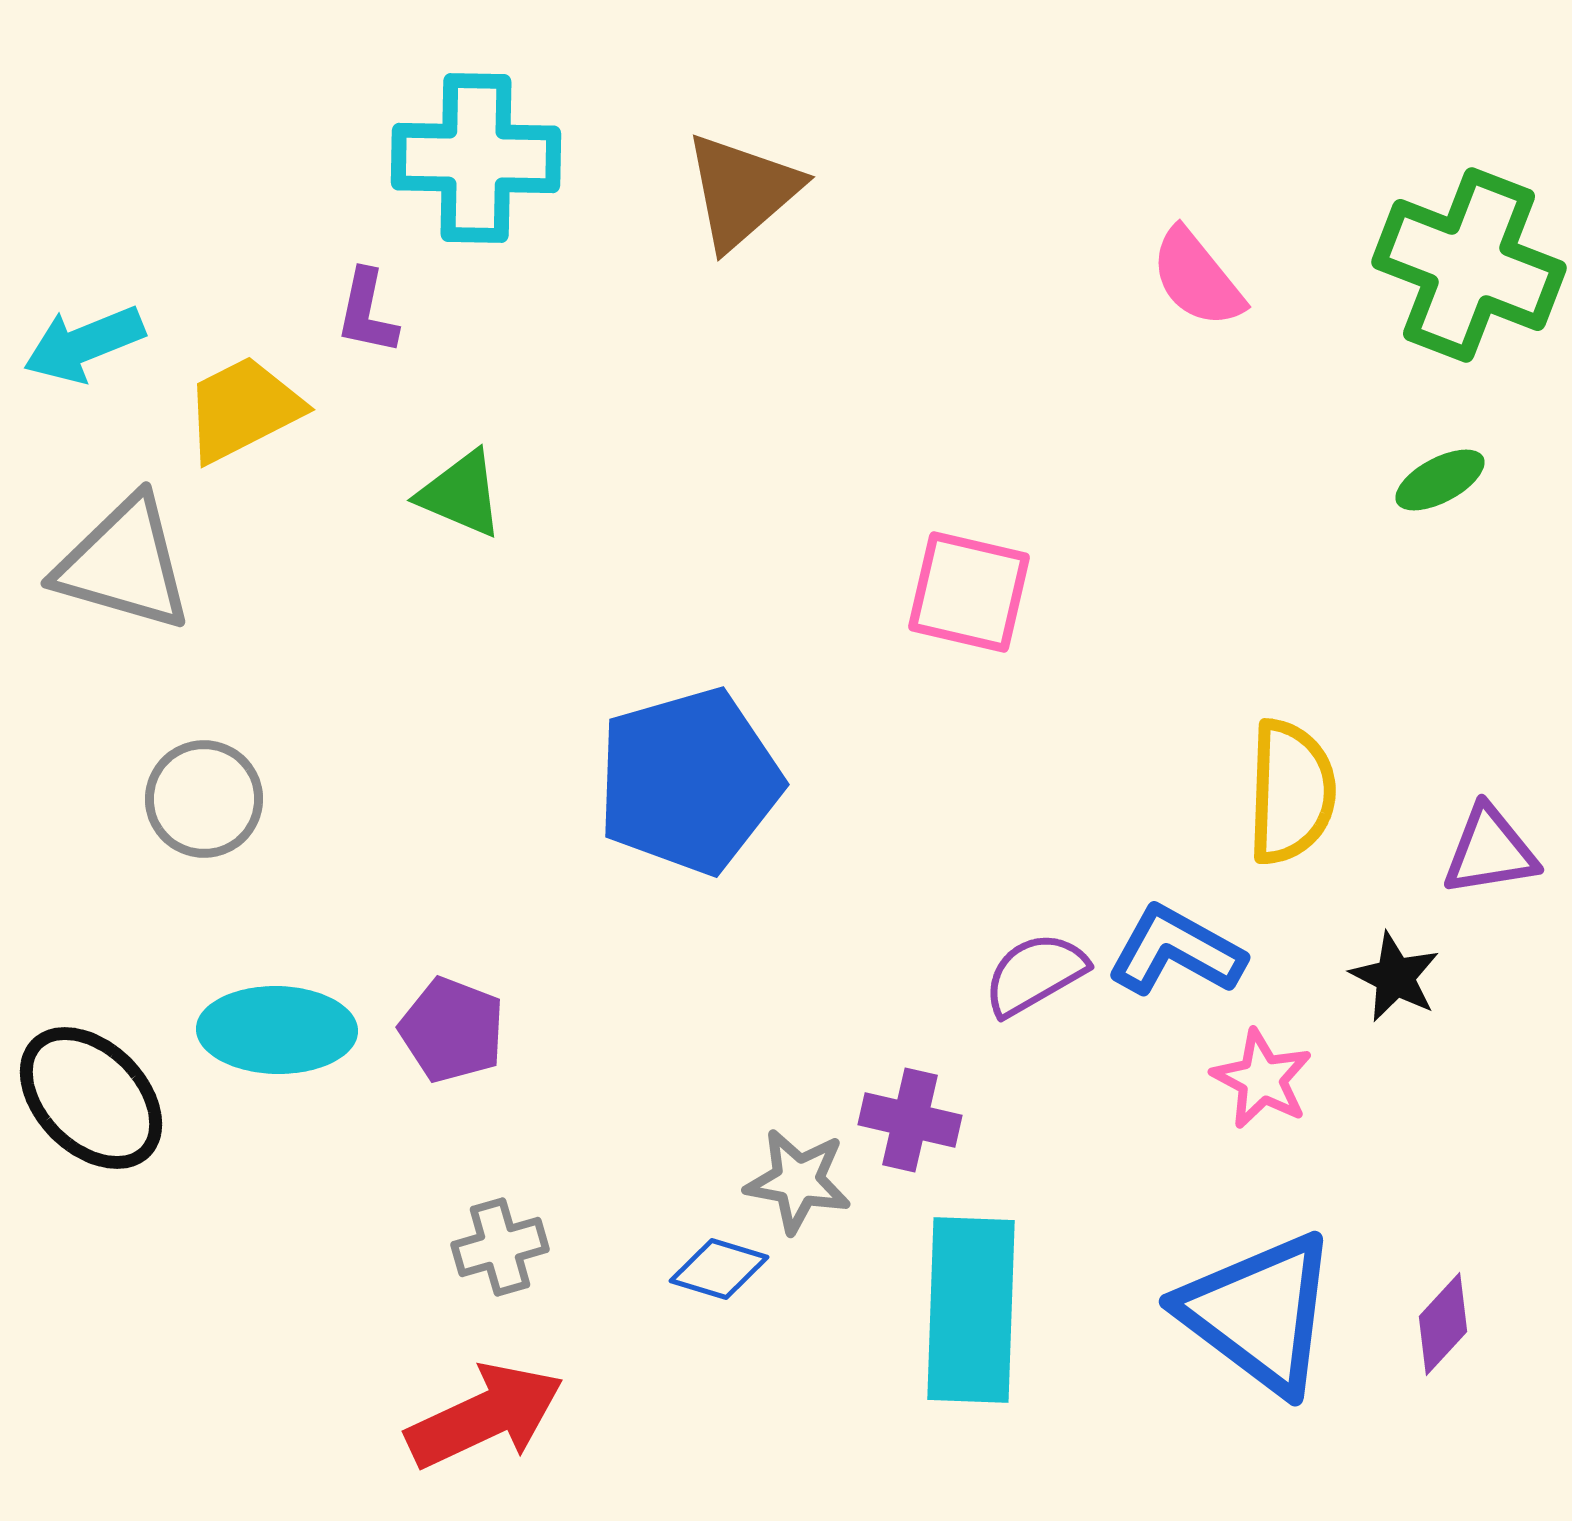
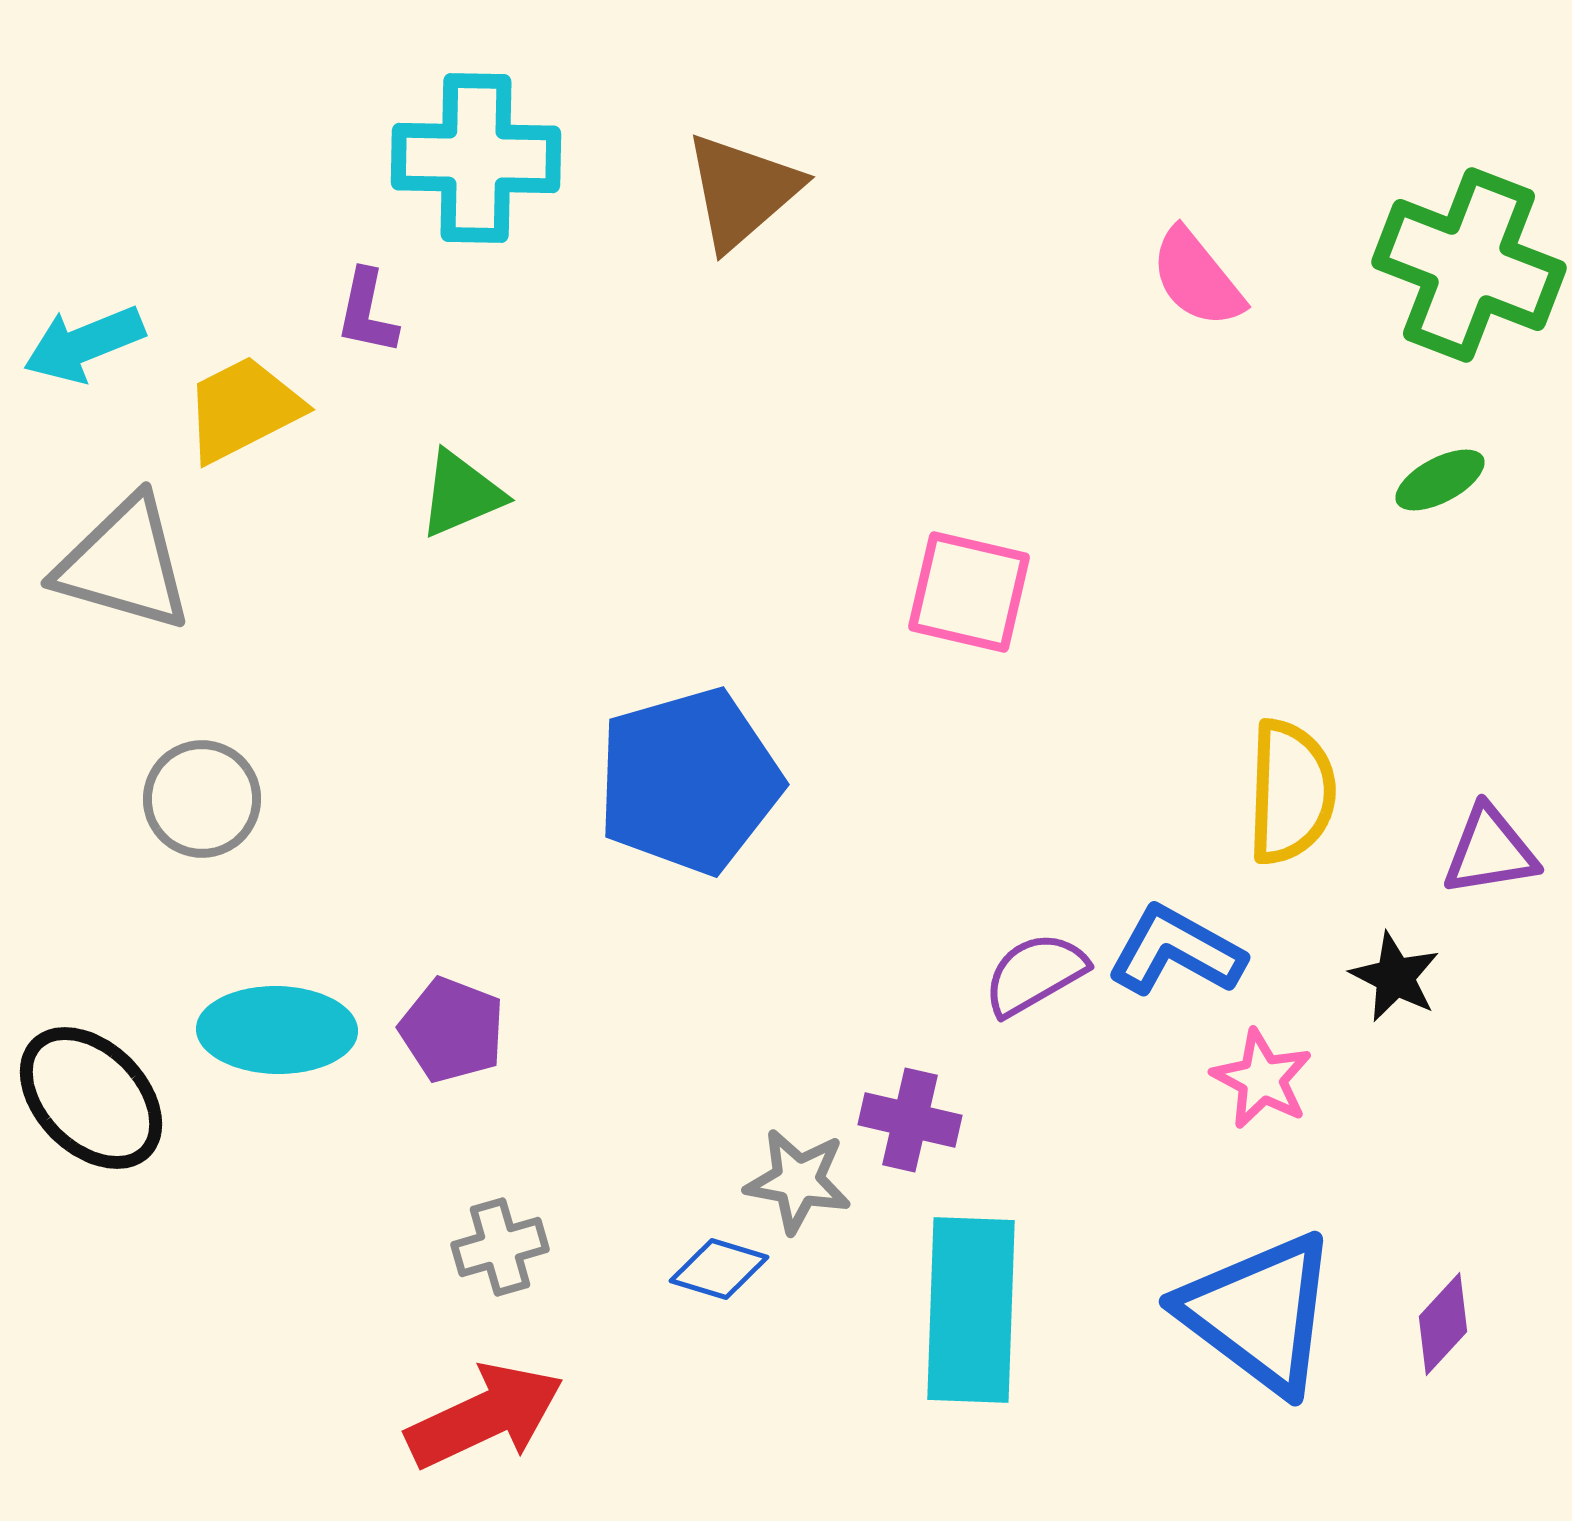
green triangle: rotated 46 degrees counterclockwise
gray circle: moved 2 px left
